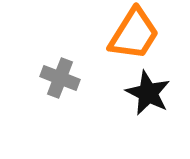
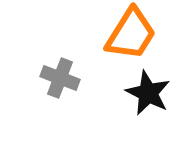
orange trapezoid: moved 3 px left
